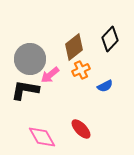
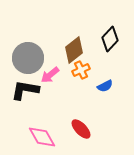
brown diamond: moved 3 px down
gray circle: moved 2 px left, 1 px up
